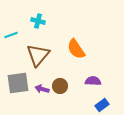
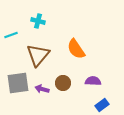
brown circle: moved 3 px right, 3 px up
